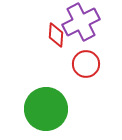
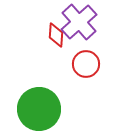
purple cross: moved 2 px left; rotated 15 degrees counterclockwise
green circle: moved 7 px left
